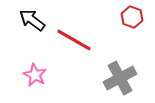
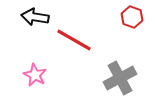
black arrow: moved 3 px right, 3 px up; rotated 28 degrees counterclockwise
